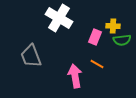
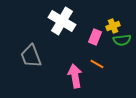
white cross: moved 3 px right, 3 px down
yellow cross: rotated 24 degrees counterclockwise
